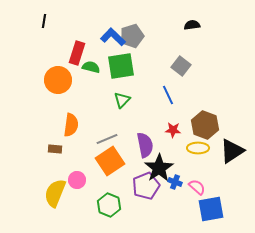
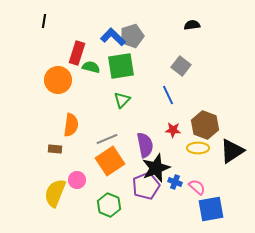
black star: moved 3 px left; rotated 12 degrees clockwise
